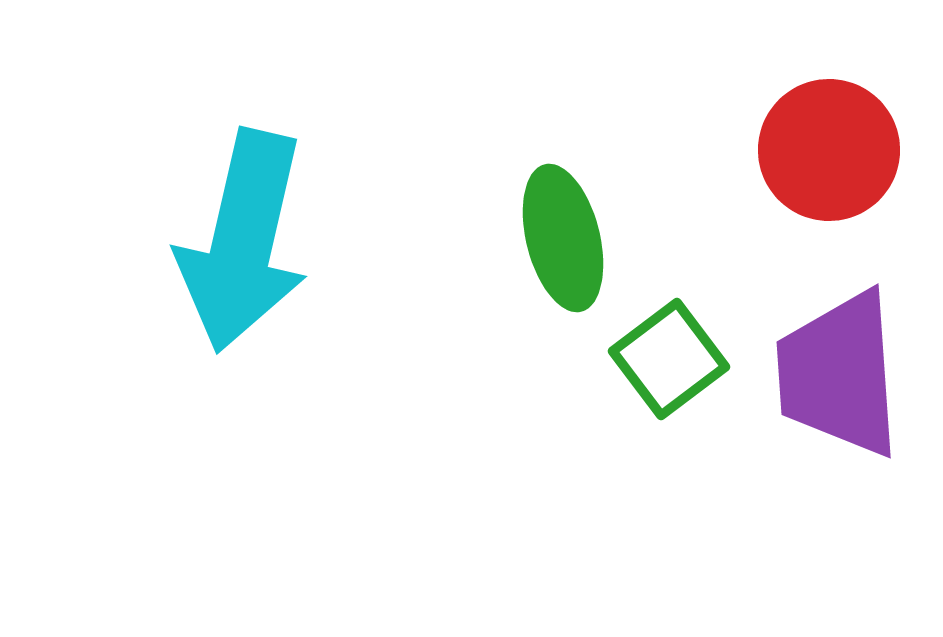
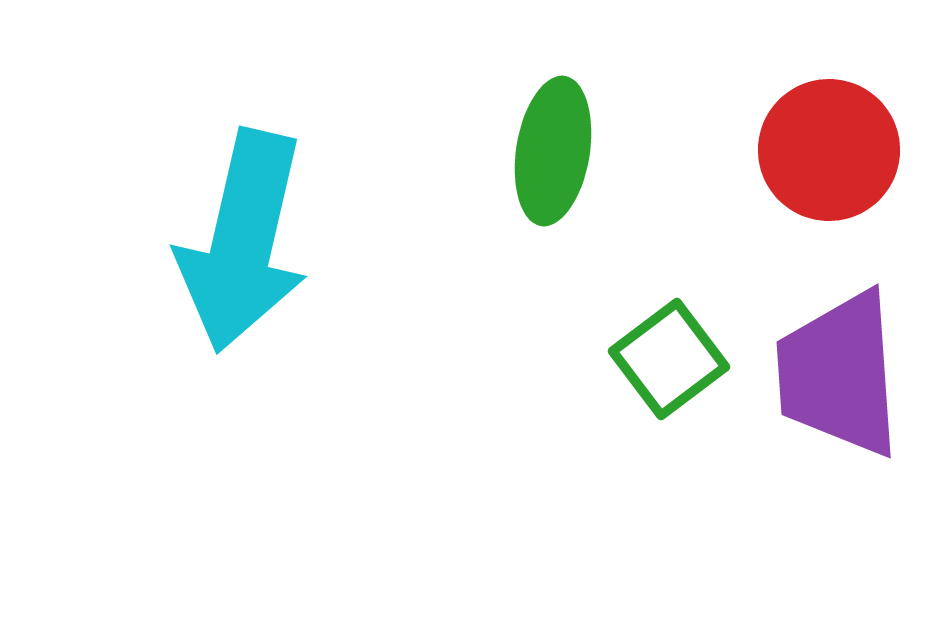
green ellipse: moved 10 px left, 87 px up; rotated 23 degrees clockwise
